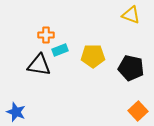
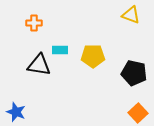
orange cross: moved 12 px left, 12 px up
cyan rectangle: rotated 21 degrees clockwise
black pentagon: moved 3 px right, 5 px down
orange square: moved 2 px down
